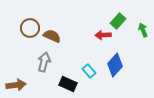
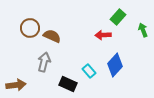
green rectangle: moved 4 px up
